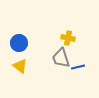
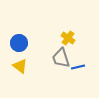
yellow cross: rotated 24 degrees clockwise
